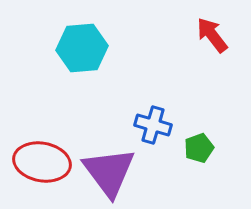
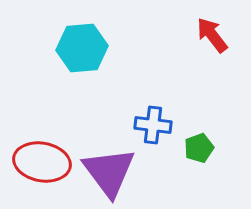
blue cross: rotated 9 degrees counterclockwise
